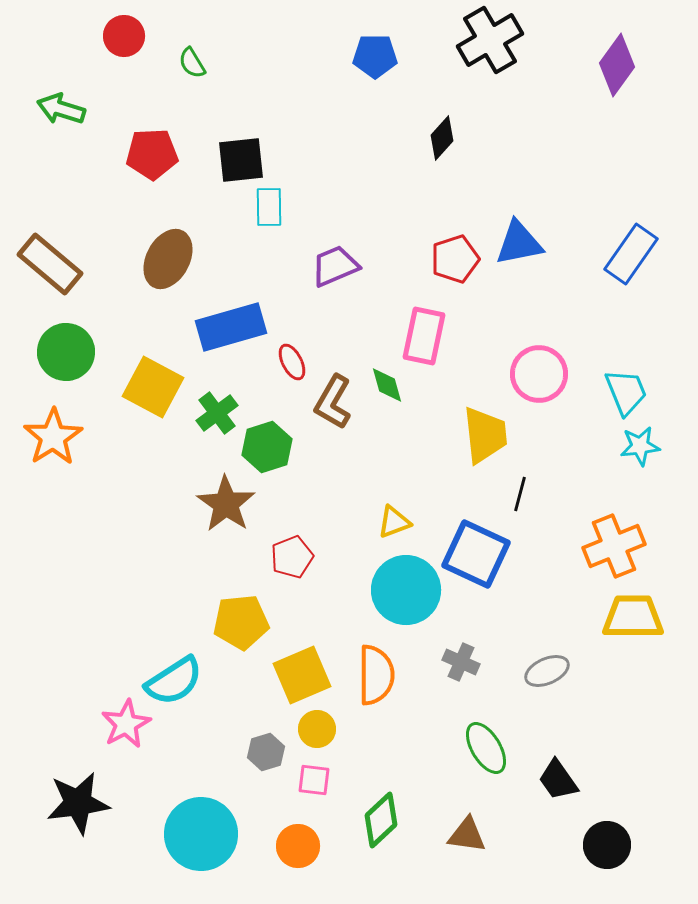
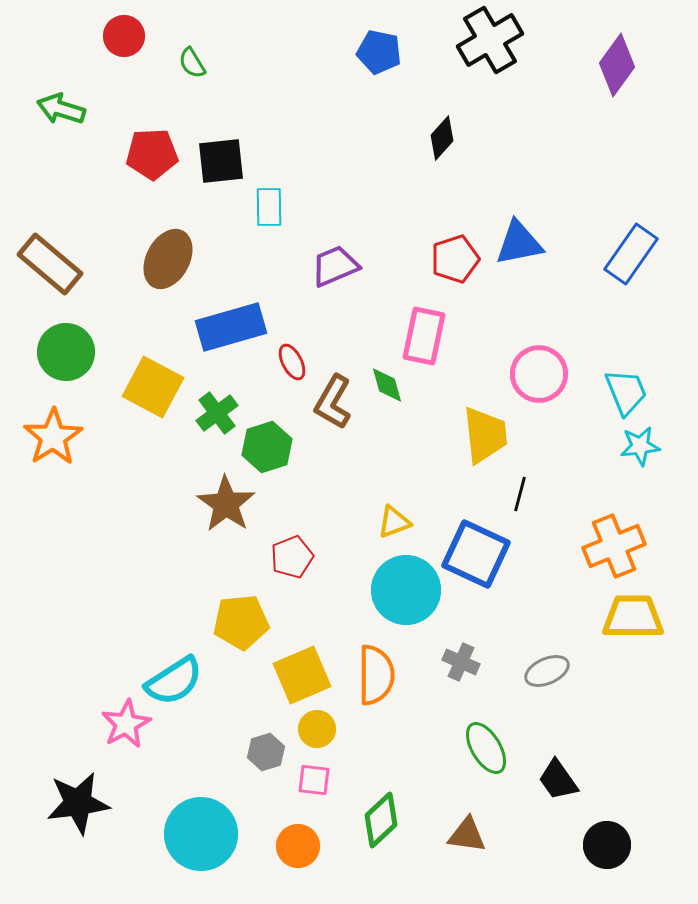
blue pentagon at (375, 56): moved 4 px right, 4 px up; rotated 12 degrees clockwise
black square at (241, 160): moved 20 px left, 1 px down
